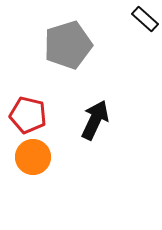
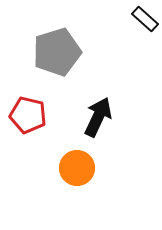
gray pentagon: moved 11 px left, 7 px down
black arrow: moved 3 px right, 3 px up
orange circle: moved 44 px right, 11 px down
